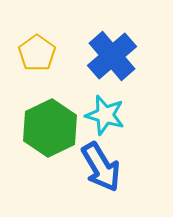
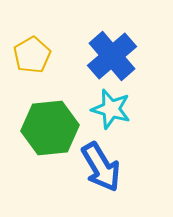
yellow pentagon: moved 5 px left, 2 px down; rotated 6 degrees clockwise
cyan star: moved 6 px right, 6 px up
green hexagon: rotated 20 degrees clockwise
